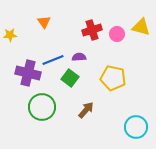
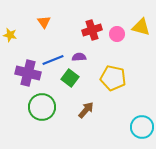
yellow star: rotated 16 degrees clockwise
cyan circle: moved 6 px right
